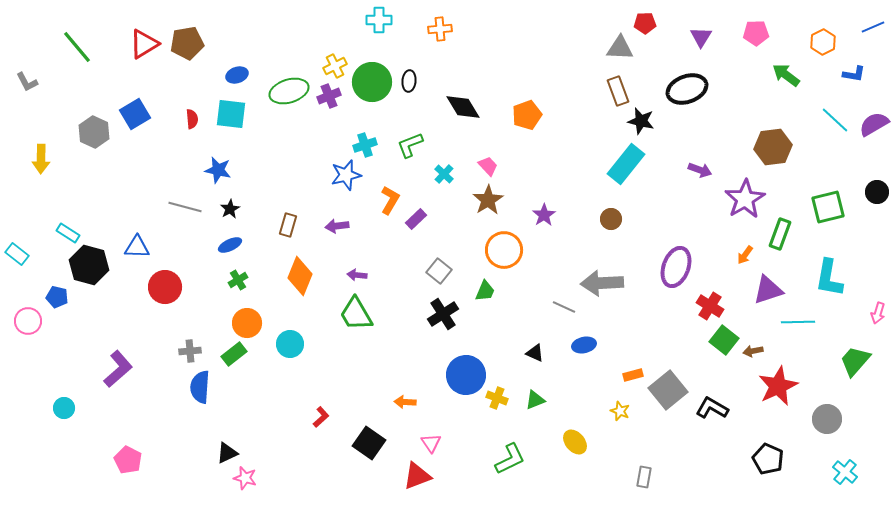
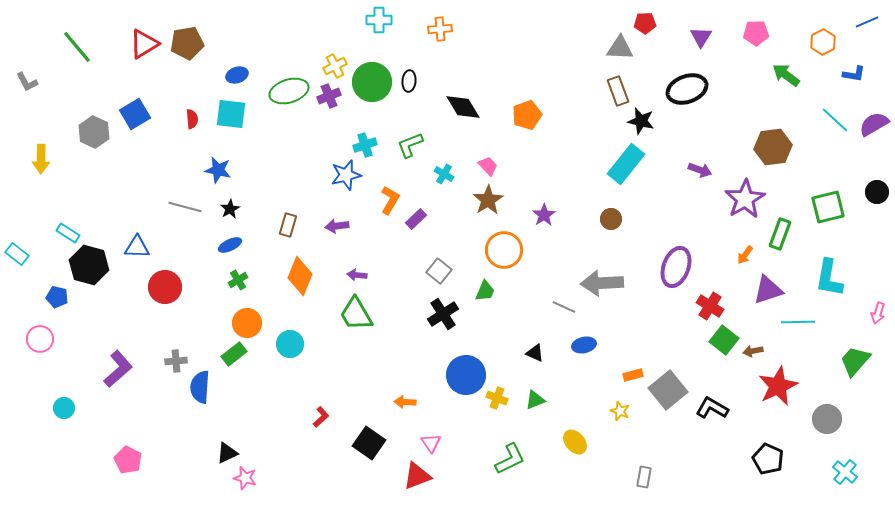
blue line at (873, 27): moved 6 px left, 5 px up
cyan cross at (444, 174): rotated 12 degrees counterclockwise
pink circle at (28, 321): moved 12 px right, 18 px down
gray cross at (190, 351): moved 14 px left, 10 px down
